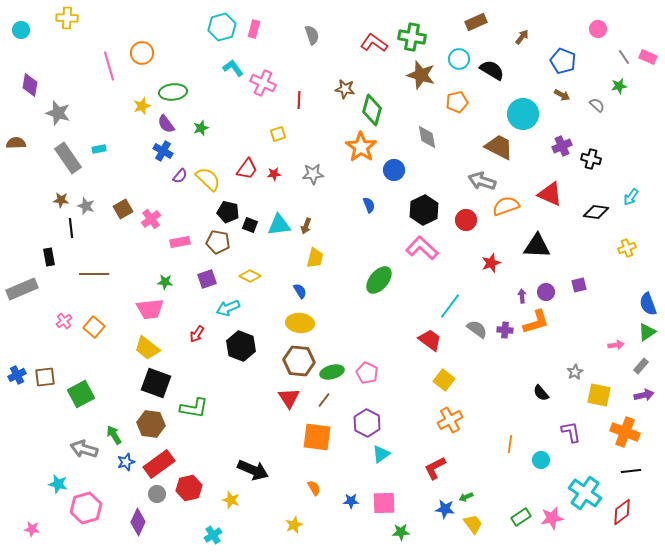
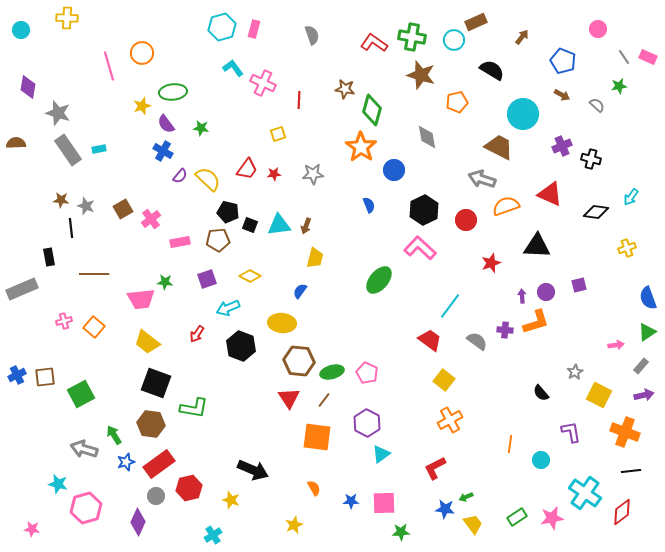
cyan circle at (459, 59): moved 5 px left, 19 px up
purple diamond at (30, 85): moved 2 px left, 2 px down
green star at (201, 128): rotated 28 degrees clockwise
gray rectangle at (68, 158): moved 8 px up
gray arrow at (482, 181): moved 2 px up
brown pentagon at (218, 242): moved 2 px up; rotated 15 degrees counterclockwise
pink L-shape at (422, 248): moved 2 px left
blue semicircle at (300, 291): rotated 112 degrees counterclockwise
blue semicircle at (648, 304): moved 6 px up
pink trapezoid at (150, 309): moved 9 px left, 10 px up
pink cross at (64, 321): rotated 21 degrees clockwise
yellow ellipse at (300, 323): moved 18 px left
gray semicircle at (477, 329): moved 12 px down
yellow trapezoid at (147, 348): moved 6 px up
yellow square at (599, 395): rotated 15 degrees clockwise
gray circle at (157, 494): moved 1 px left, 2 px down
green rectangle at (521, 517): moved 4 px left
